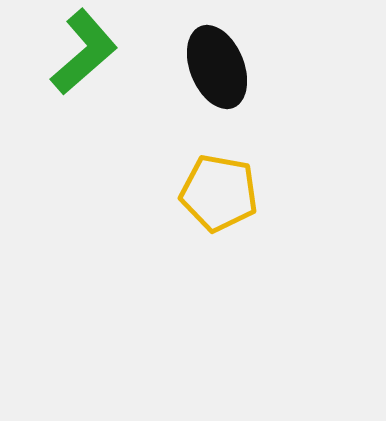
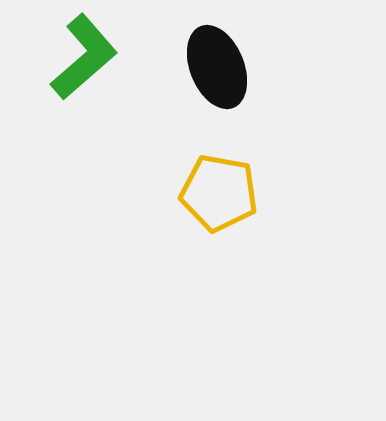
green L-shape: moved 5 px down
